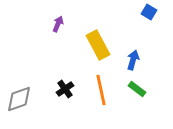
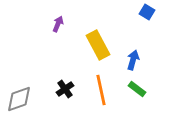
blue square: moved 2 px left
